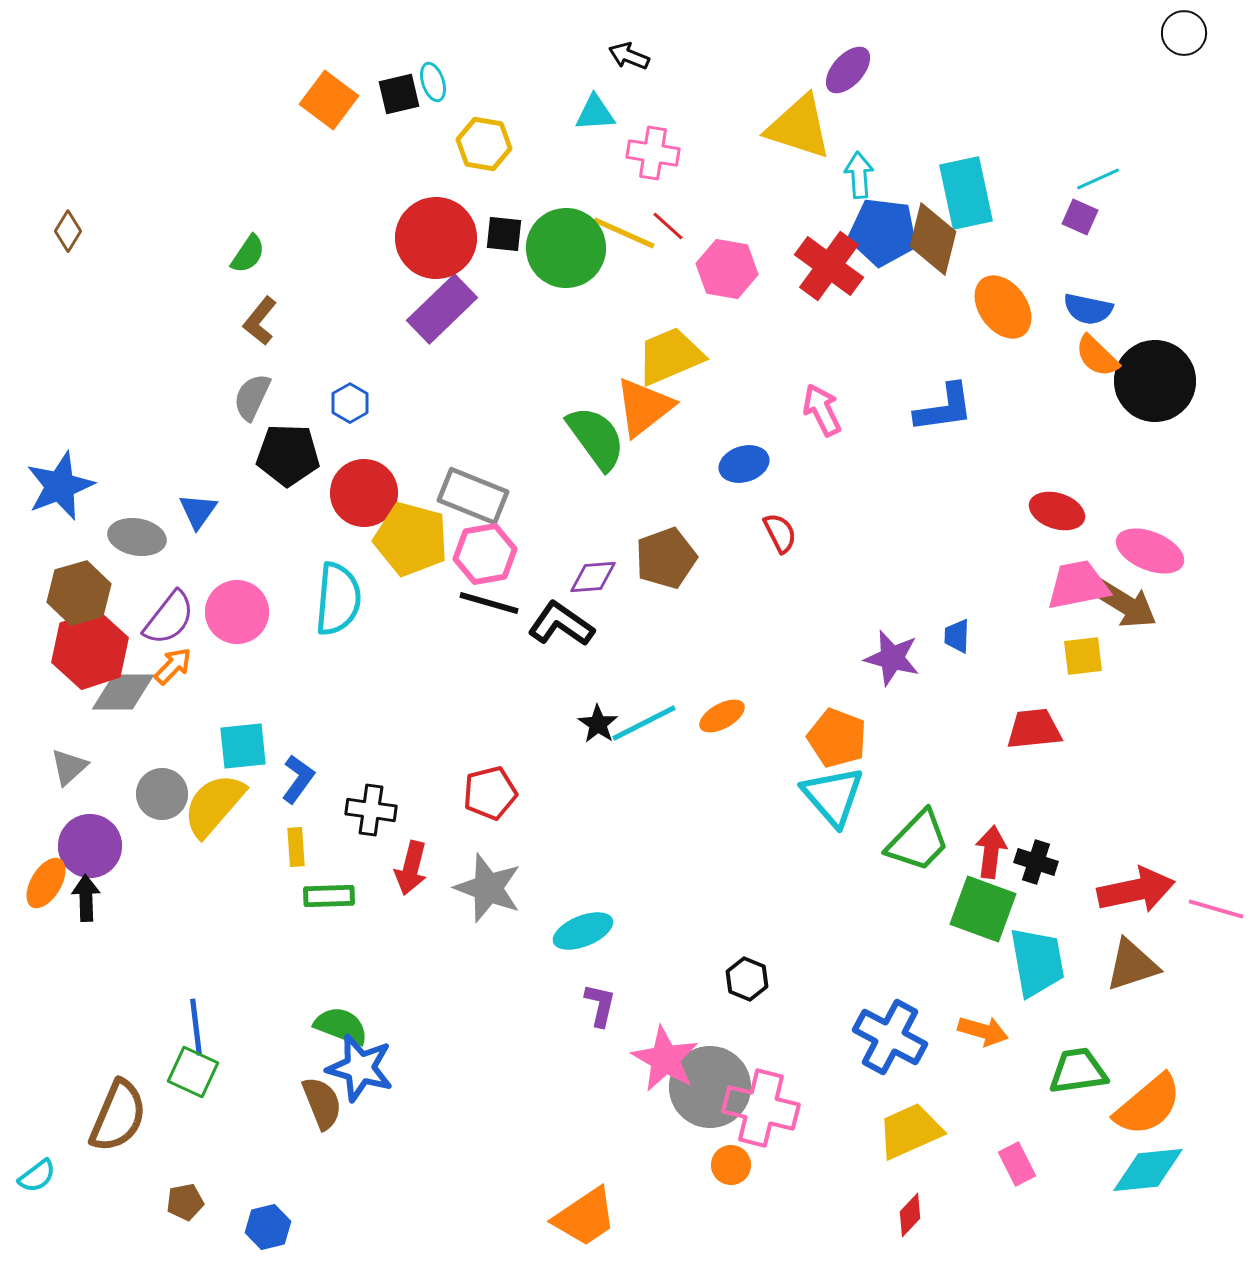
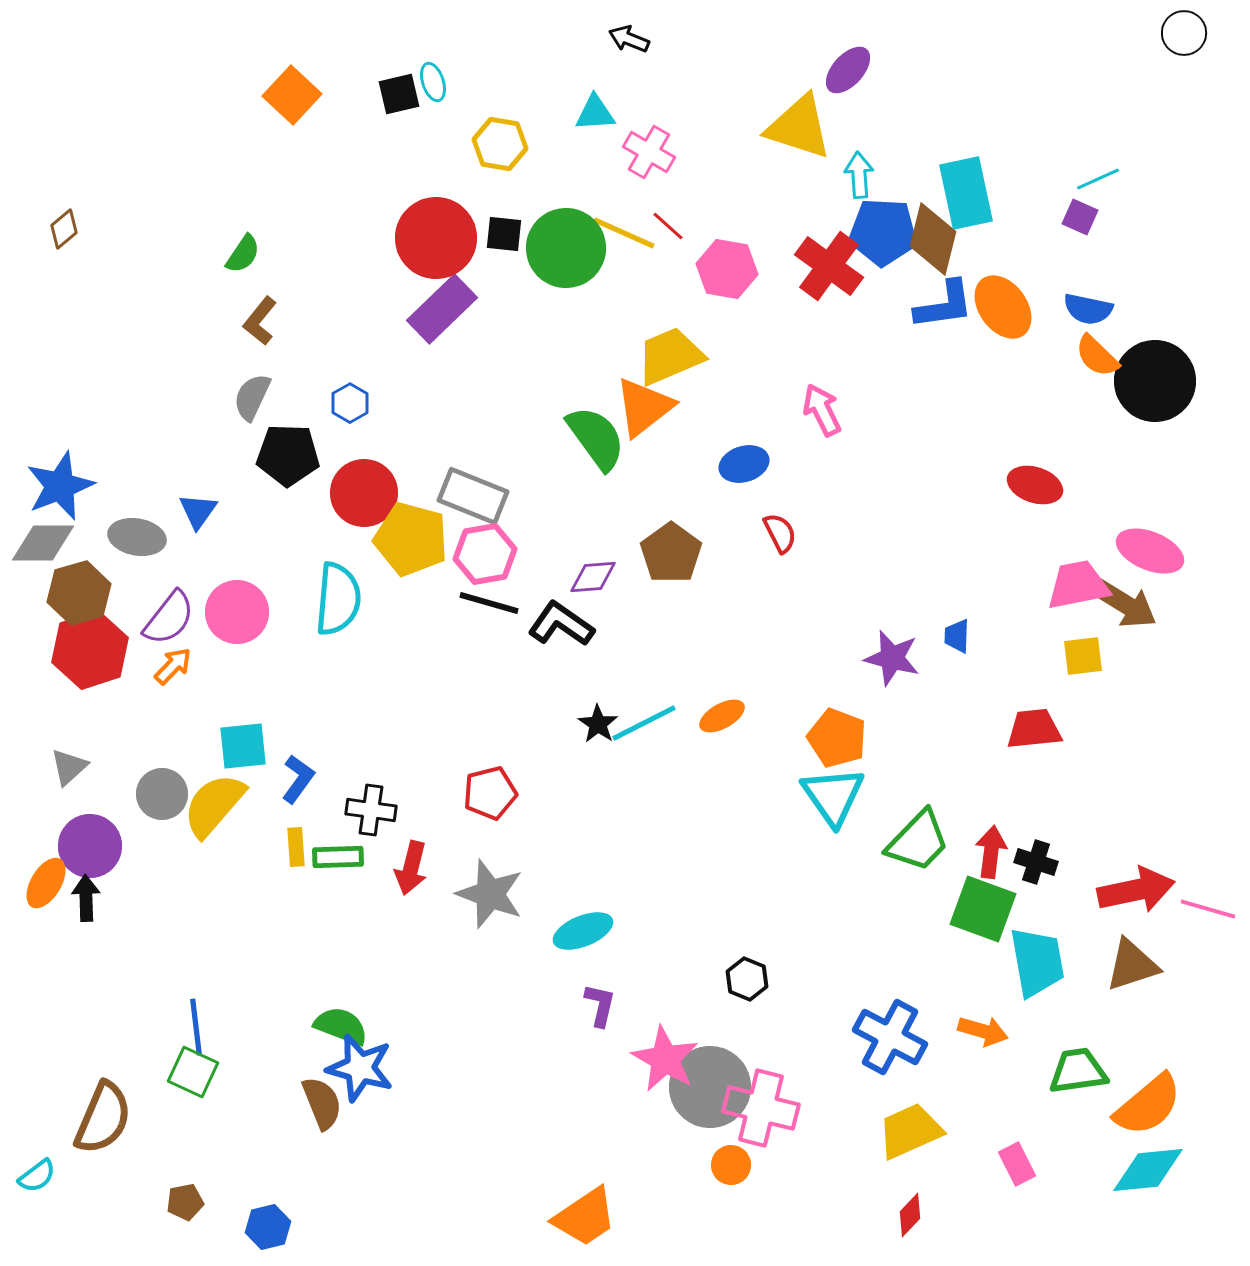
black arrow at (629, 56): moved 17 px up
orange square at (329, 100): moved 37 px left, 5 px up; rotated 6 degrees clockwise
yellow hexagon at (484, 144): moved 16 px right
pink cross at (653, 153): moved 4 px left, 1 px up; rotated 21 degrees clockwise
brown diamond at (68, 231): moved 4 px left, 2 px up; rotated 18 degrees clockwise
blue pentagon at (883, 232): rotated 4 degrees counterclockwise
green semicircle at (248, 254): moved 5 px left
blue L-shape at (944, 408): moved 103 px up
red ellipse at (1057, 511): moved 22 px left, 26 px up
brown pentagon at (666, 558): moved 5 px right, 5 px up; rotated 16 degrees counterclockwise
gray diamond at (123, 692): moved 80 px left, 149 px up
cyan triangle at (833, 796): rotated 6 degrees clockwise
gray star at (488, 888): moved 2 px right, 6 px down
green rectangle at (329, 896): moved 9 px right, 39 px up
pink line at (1216, 909): moved 8 px left
brown semicircle at (118, 1116): moved 15 px left, 2 px down
